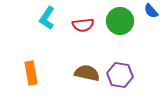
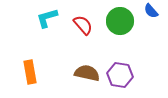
cyan L-shape: rotated 40 degrees clockwise
red semicircle: rotated 125 degrees counterclockwise
orange rectangle: moved 1 px left, 1 px up
